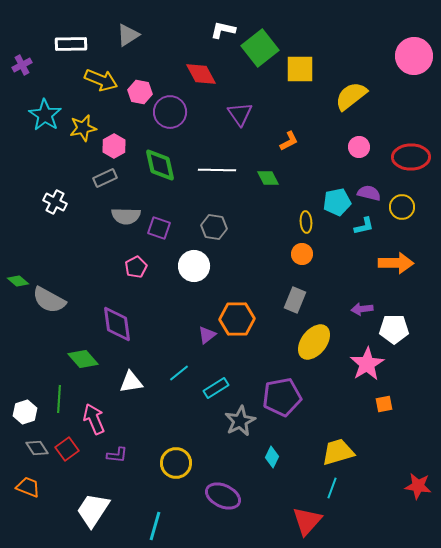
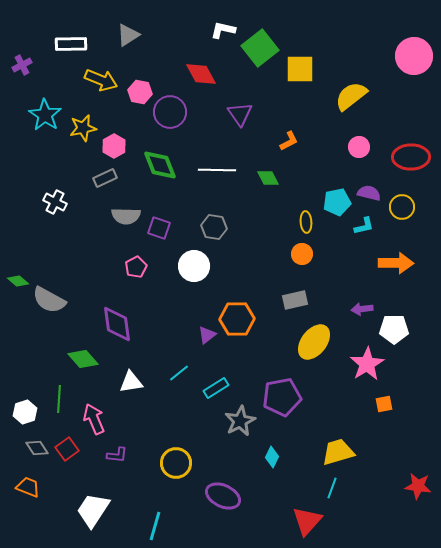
green diamond at (160, 165): rotated 9 degrees counterclockwise
gray rectangle at (295, 300): rotated 55 degrees clockwise
